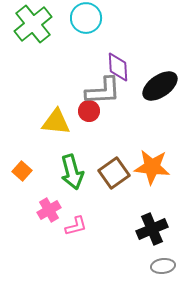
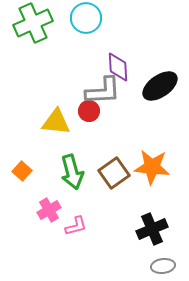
green cross: moved 1 px up; rotated 15 degrees clockwise
